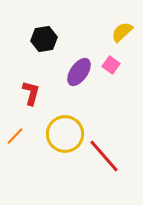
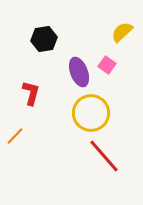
pink square: moved 4 px left
purple ellipse: rotated 56 degrees counterclockwise
yellow circle: moved 26 px right, 21 px up
